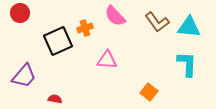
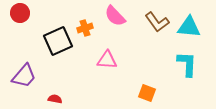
orange square: moved 2 px left, 1 px down; rotated 18 degrees counterclockwise
